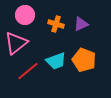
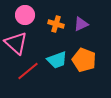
pink triangle: rotated 40 degrees counterclockwise
cyan trapezoid: moved 1 px right, 1 px up
